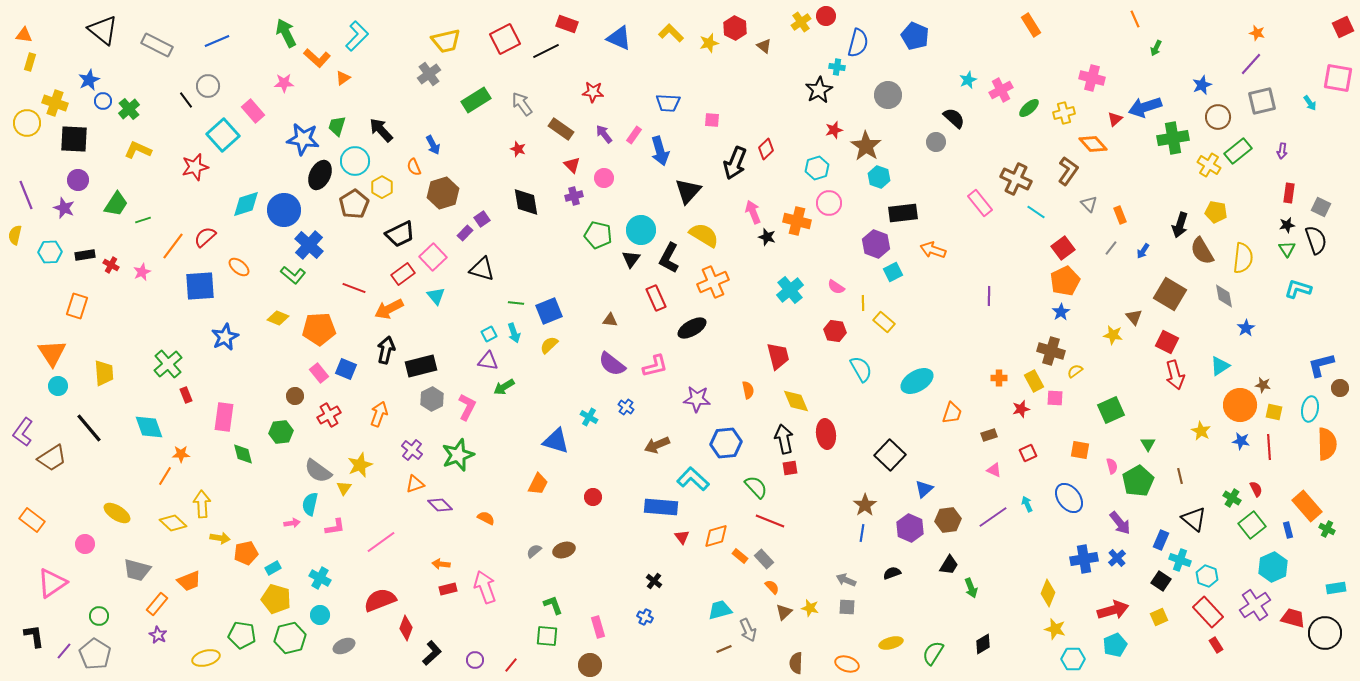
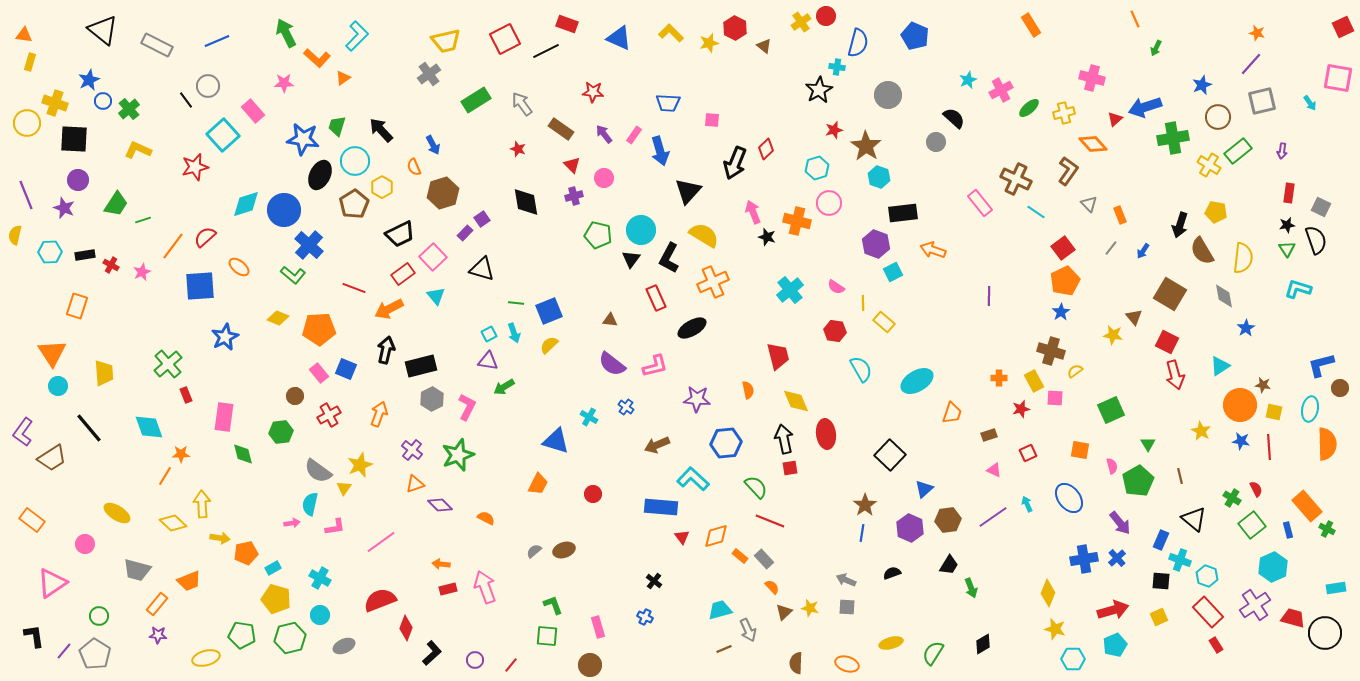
red circle at (593, 497): moved 3 px up
black square at (1161, 581): rotated 30 degrees counterclockwise
purple star at (158, 635): rotated 24 degrees counterclockwise
